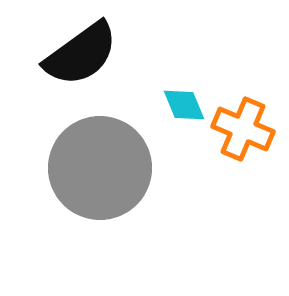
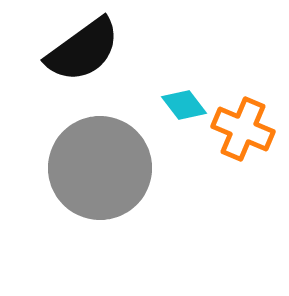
black semicircle: moved 2 px right, 4 px up
cyan diamond: rotated 15 degrees counterclockwise
